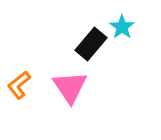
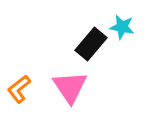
cyan star: rotated 25 degrees counterclockwise
orange L-shape: moved 4 px down
